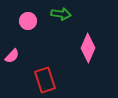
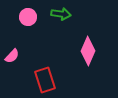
pink circle: moved 4 px up
pink diamond: moved 3 px down
